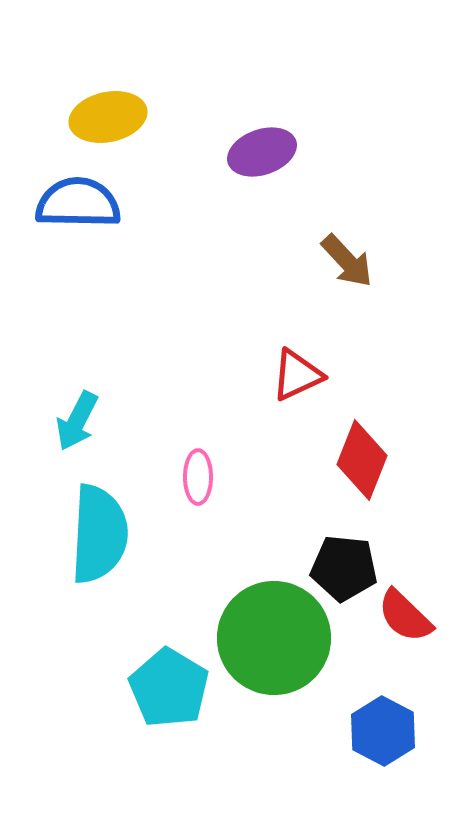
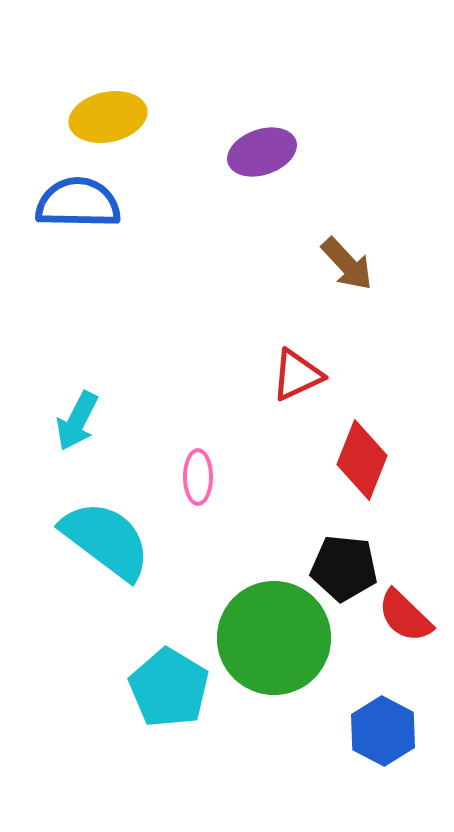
brown arrow: moved 3 px down
cyan semicircle: moved 7 px right, 6 px down; rotated 56 degrees counterclockwise
